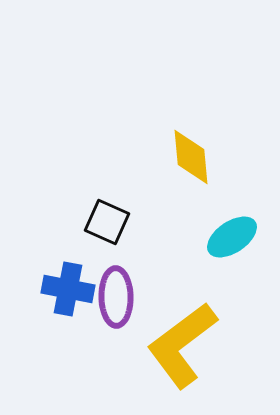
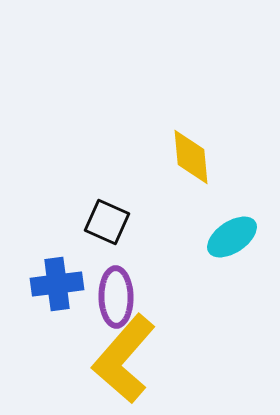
blue cross: moved 11 px left, 5 px up; rotated 18 degrees counterclockwise
yellow L-shape: moved 58 px left, 14 px down; rotated 12 degrees counterclockwise
